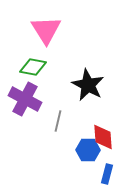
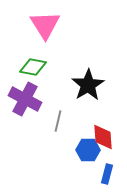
pink triangle: moved 1 px left, 5 px up
black star: rotated 12 degrees clockwise
